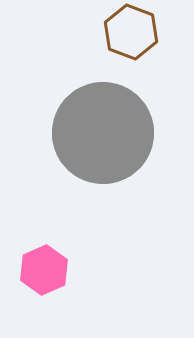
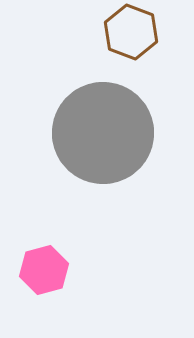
pink hexagon: rotated 9 degrees clockwise
